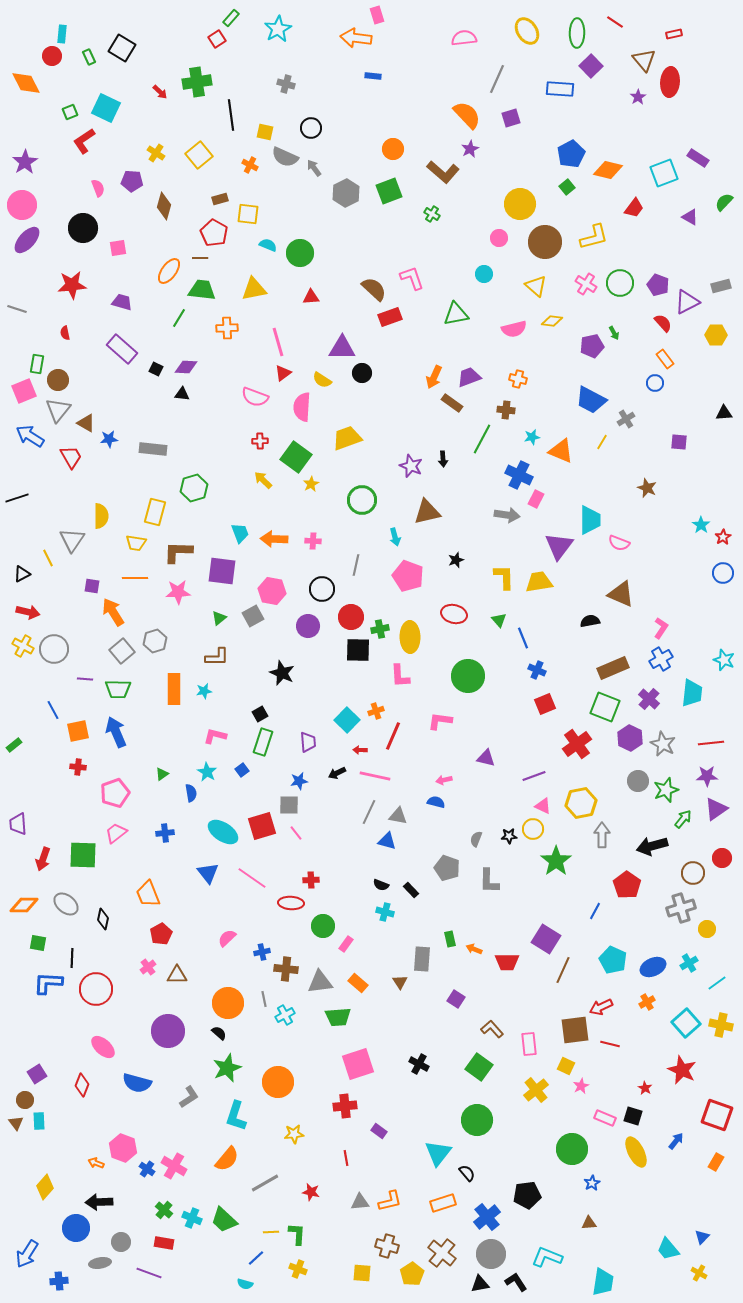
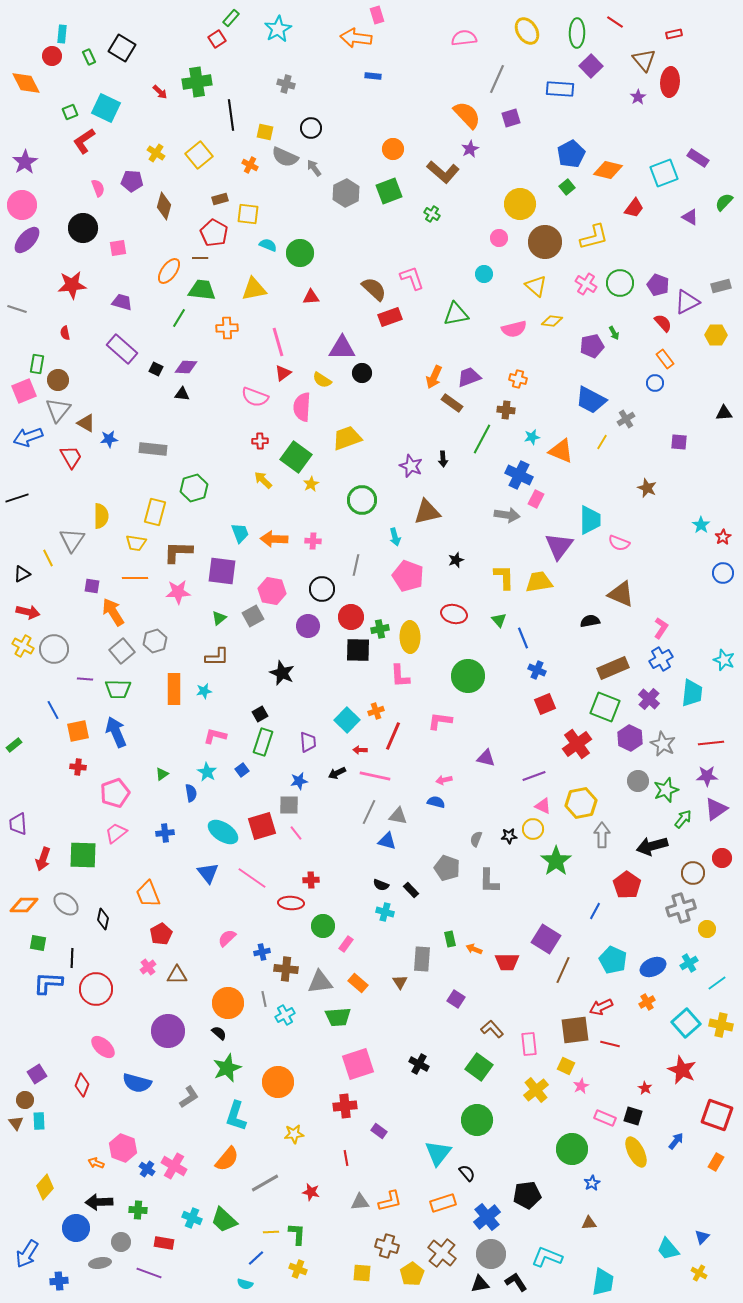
blue arrow at (30, 436): moved 2 px left, 1 px down; rotated 52 degrees counterclockwise
green cross at (164, 1210): moved 26 px left; rotated 36 degrees counterclockwise
